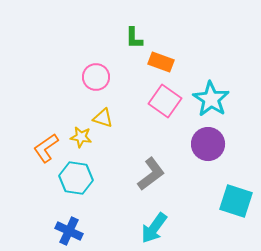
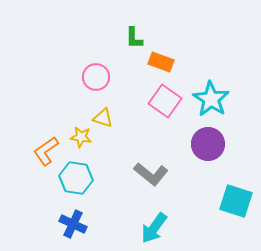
orange L-shape: moved 3 px down
gray L-shape: rotated 76 degrees clockwise
blue cross: moved 4 px right, 7 px up
